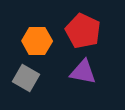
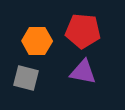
red pentagon: rotated 20 degrees counterclockwise
gray square: rotated 16 degrees counterclockwise
